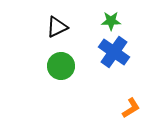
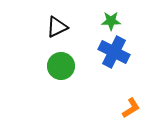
blue cross: rotated 8 degrees counterclockwise
